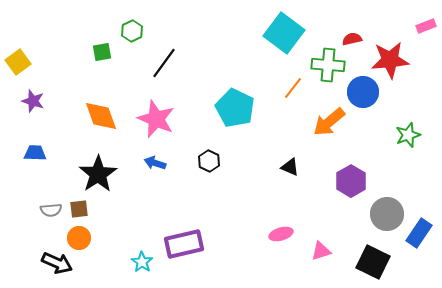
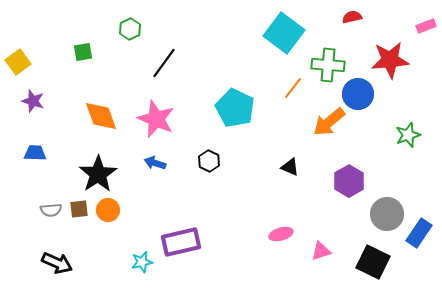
green hexagon: moved 2 px left, 2 px up
red semicircle: moved 22 px up
green square: moved 19 px left
blue circle: moved 5 px left, 2 px down
purple hexagon: moved 2 px left
orange circle: moved 29 px right, 28 px up
purple rectangle: moved 3 px left, 2 px up
cyan star: rotated 25 degrees clockwise
